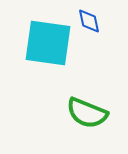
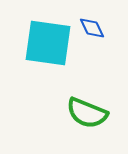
blue diamond: moved 3 px right, 7 px down; rotated 12 degrees counterclockwise
